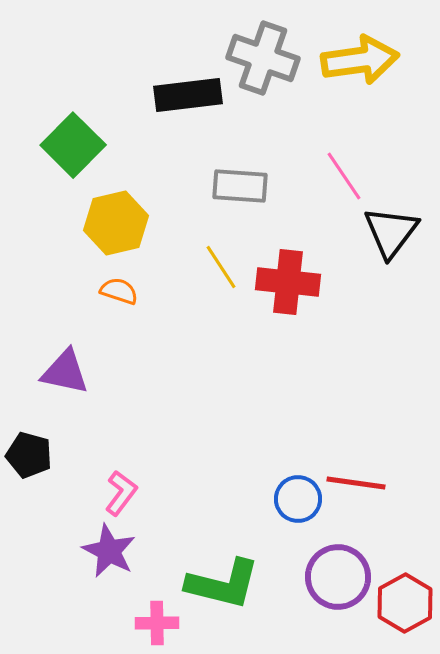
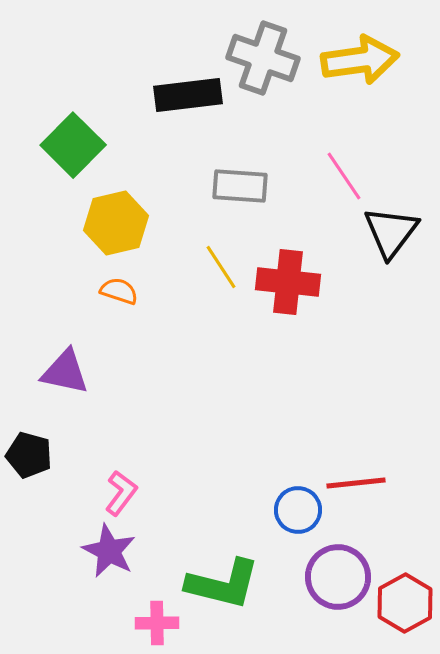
red line: rotated 14 degrees counterclockwise
blue circle: moved 11 px down
